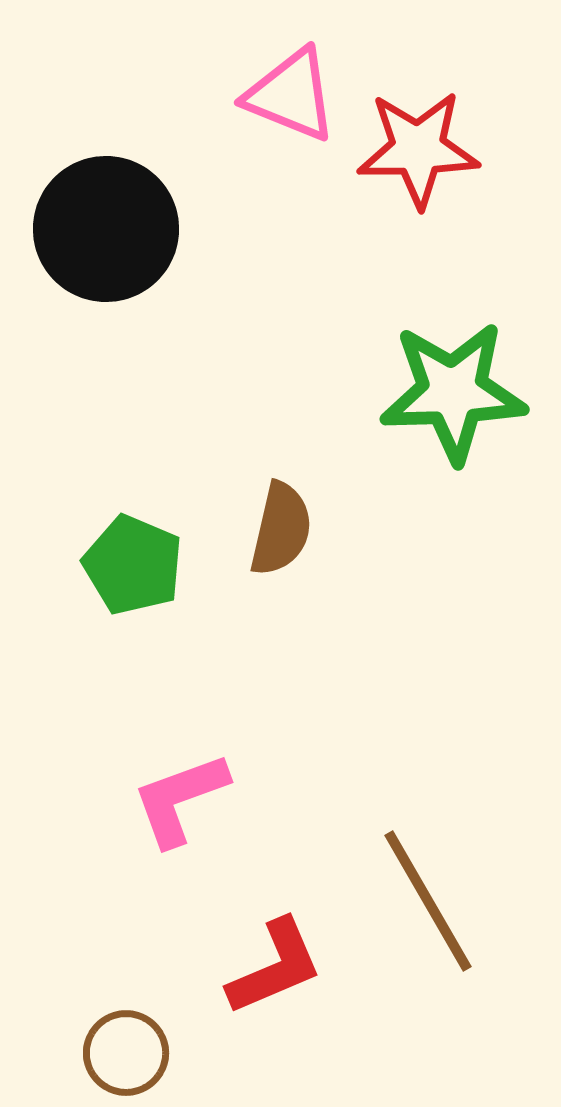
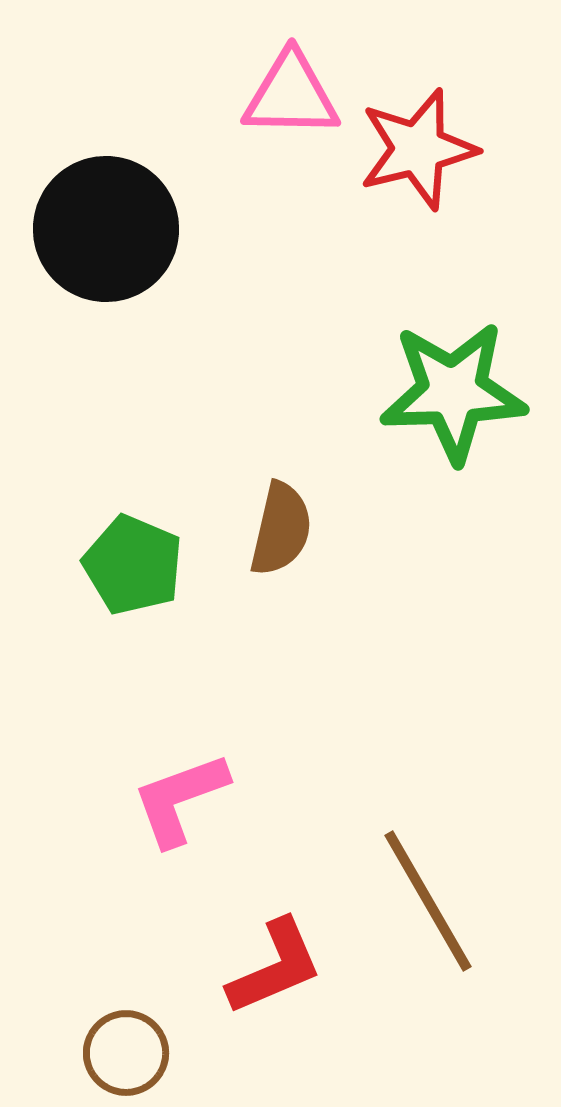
pink triangle: rotated 21 degrees counterclockwise
red star: rotated 13 degrees counterclockwise
